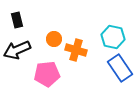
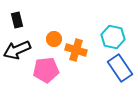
pink pentagon: moved 1 px left, 4 px up
